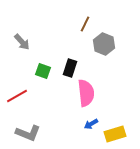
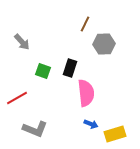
gray hexagon: rotated 25 degrees counterclockwise
red line: moved 2 px down
blue arrow: rotated 128 degrees counterclockwise
gray L-shape: moved 7 px right, 4 px up
